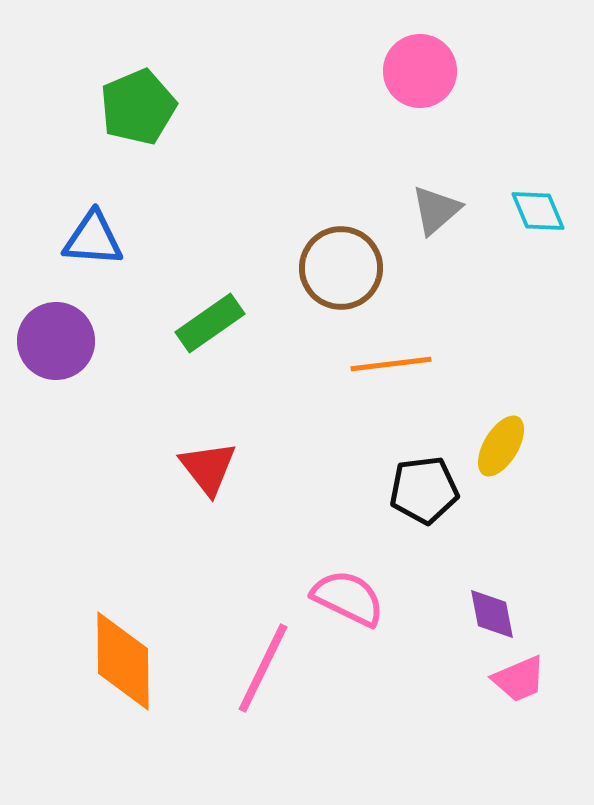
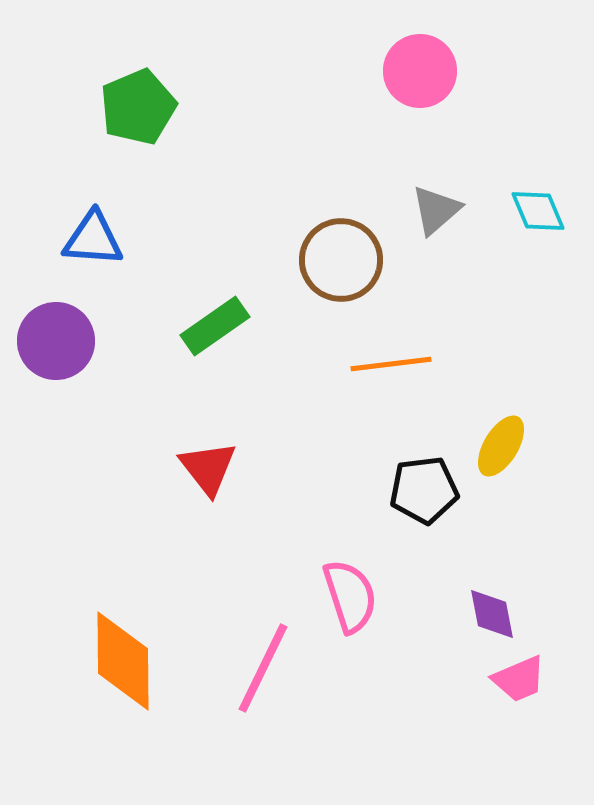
brown circle: moved 8 px up
green rectangle: moved 5 px right, 3 px down
pink semicircle: moved 2 px right, 2 px up; rotated 46 degrees clockwise
